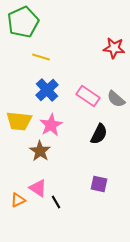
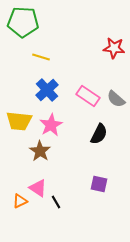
green pentagon: rotated 28 degrees clockwise
orange triangle: moved 2 px right, 1 px down
